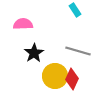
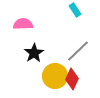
gray line: rotated 60 degrees counterclockwise
